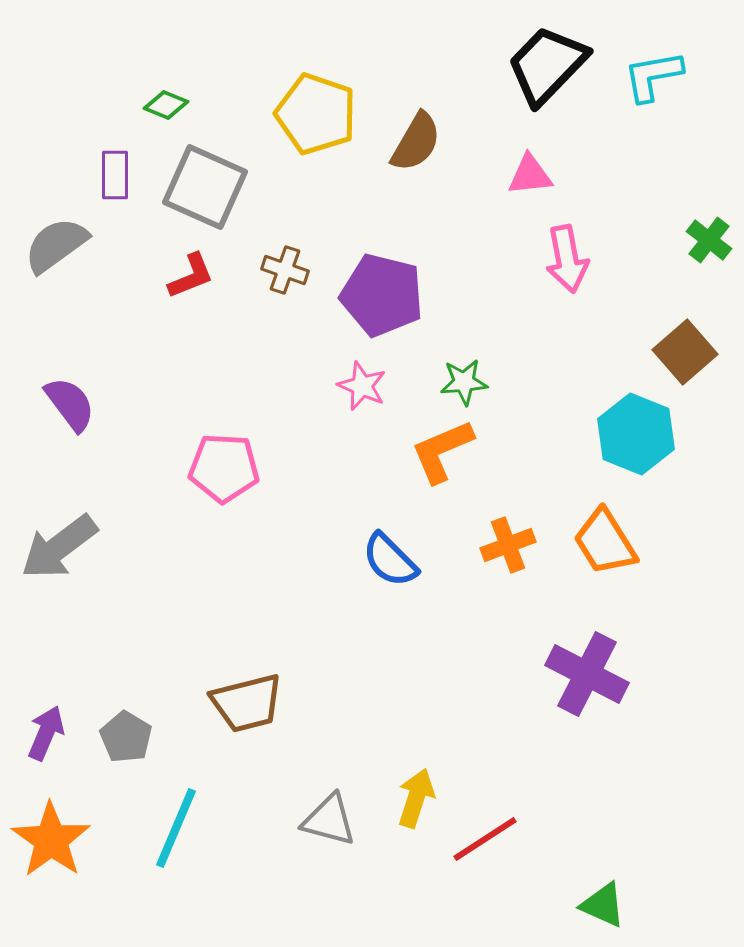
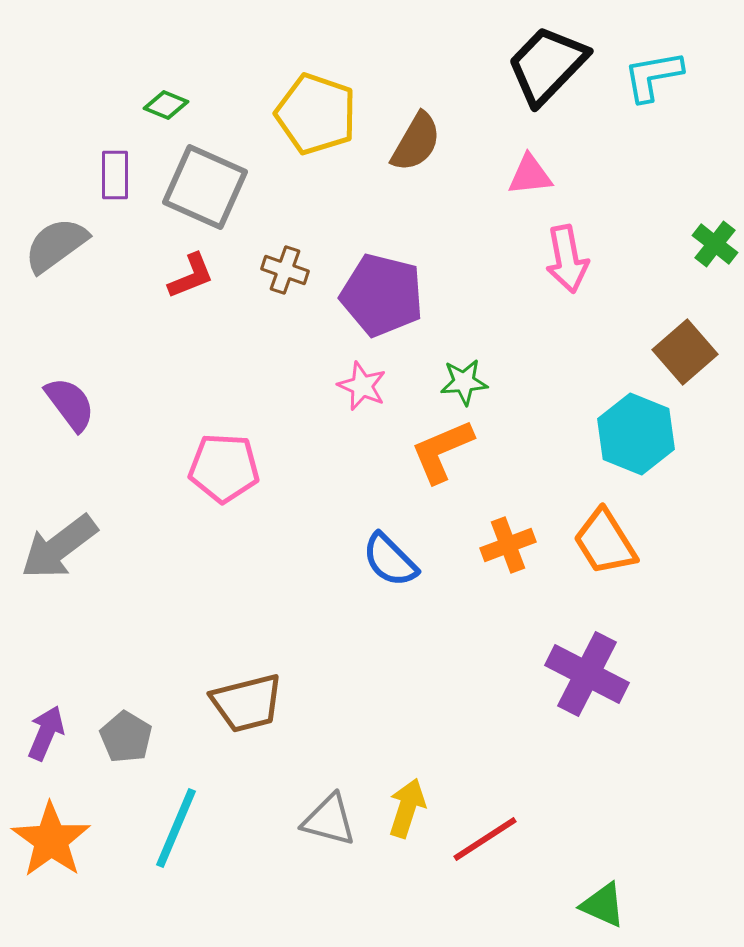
green cross: moved 6 px right, 4 px down
yellow arrow: moved 9 px left, 10 px down
